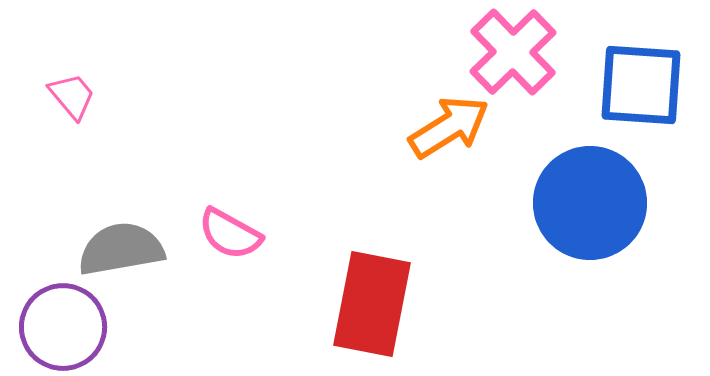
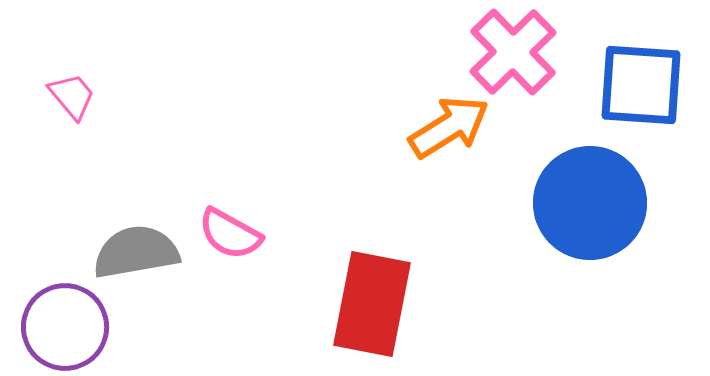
gray semicircle: moved 15 px right, 3 px down
purple circle: moved 2 px right
